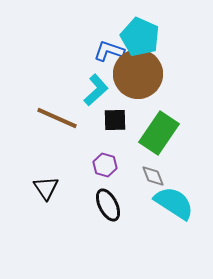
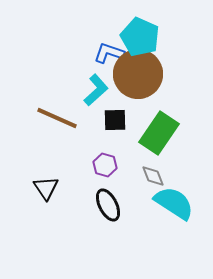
blue L-shape: moved 2 px down
